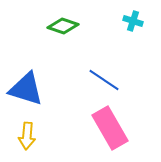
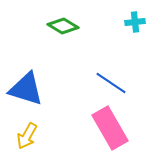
cyan cross: moved 2 px right, 1 px down; rotated 24 degrees counterclockwise
green diamond: rotated 12 degrees clockwise
blue line: moved 7 px right, 3 px down
yellow arrow: rotated 24 degrees clockwise
